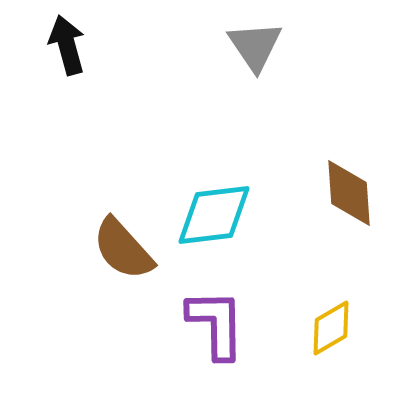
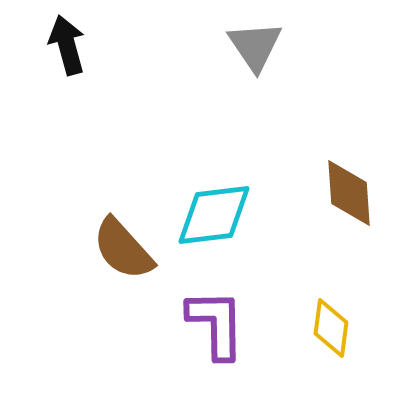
yellow diamond: rotated 52 degrees counterclockwise
